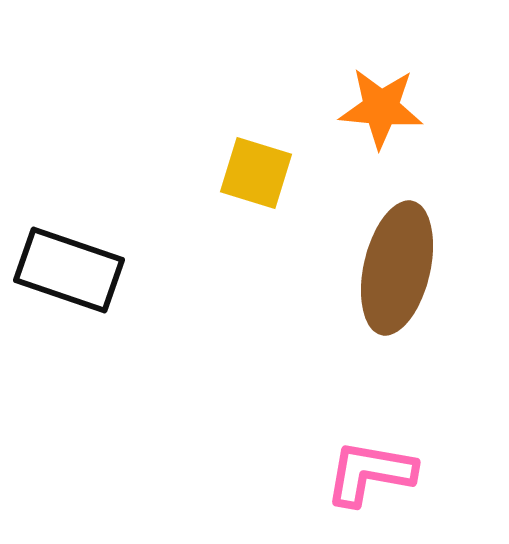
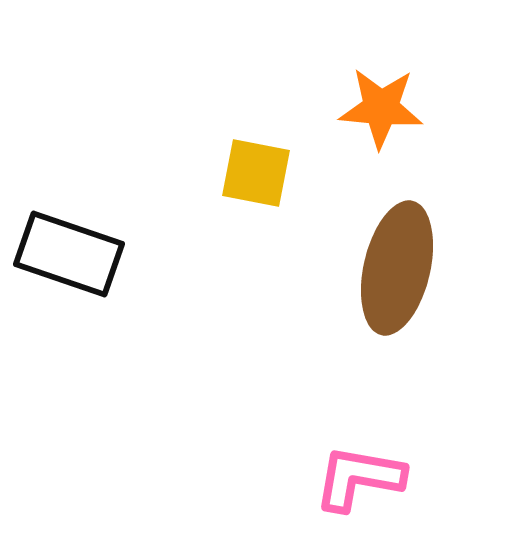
yellow square: rotated 6 degrees counterclockwise
black rectangle: moved 16 px up
pink L-shape: moved 11 px left, 5 px down
